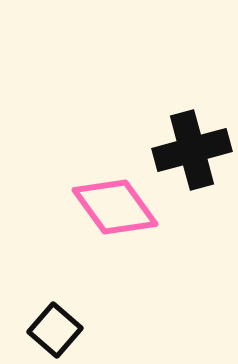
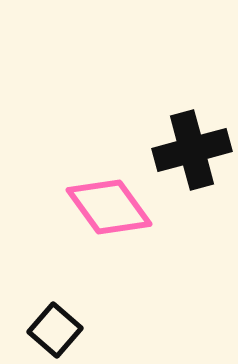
pink diamond: moved 6 px left
